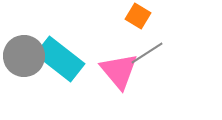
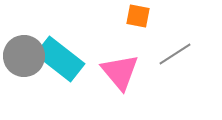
orange square: rotated 20 degrees counterclockwise
gray line: moved 28 px right, 1 px down
pink triangle: moved 1 px right, 1 px down
